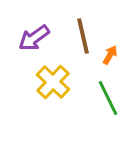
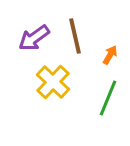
brown line: moved 8 px left
green line: rotated 48 degrees clockwise
